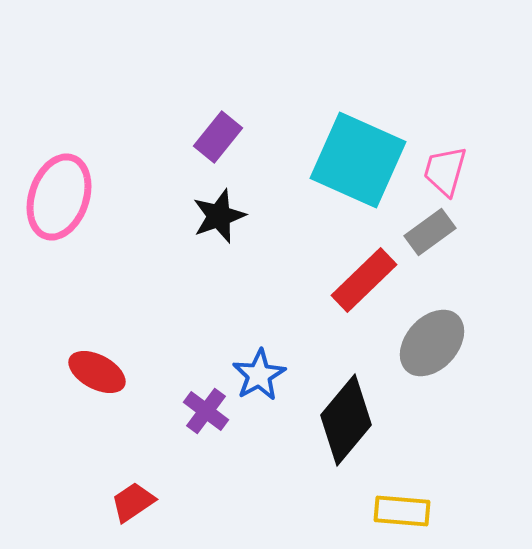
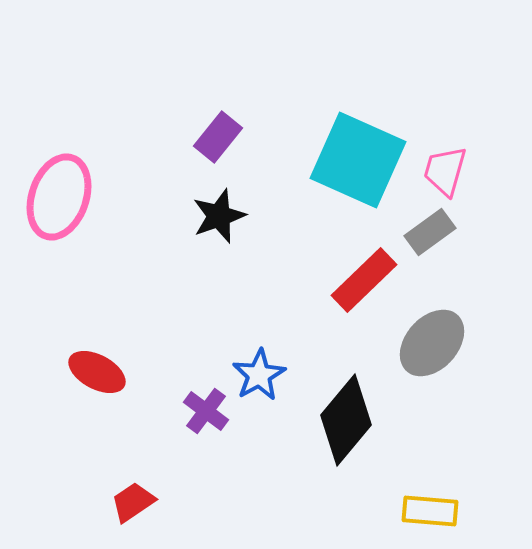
yellow rectangle: moved 28 px right
